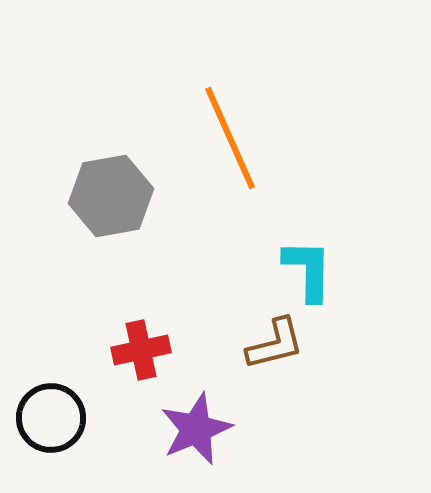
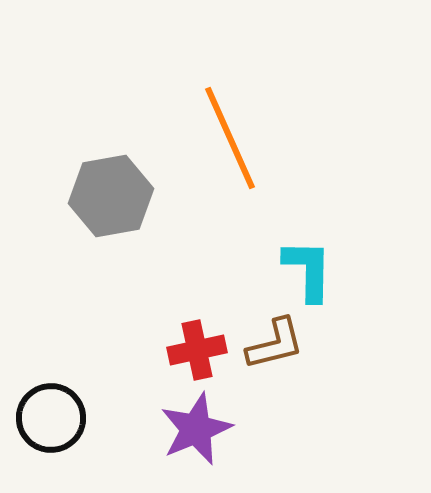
red cross: moved 56 px right
